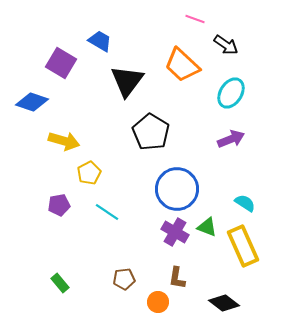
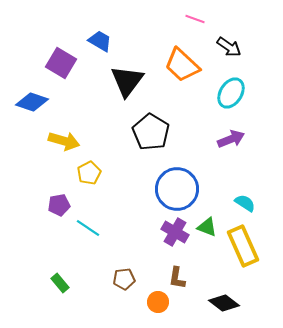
black arrow: moved 3 px right, 2 px down
cyan line: moved 19 px left, 16 px down
